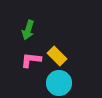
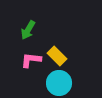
green arrow: rotated 12 degrees clockwise
